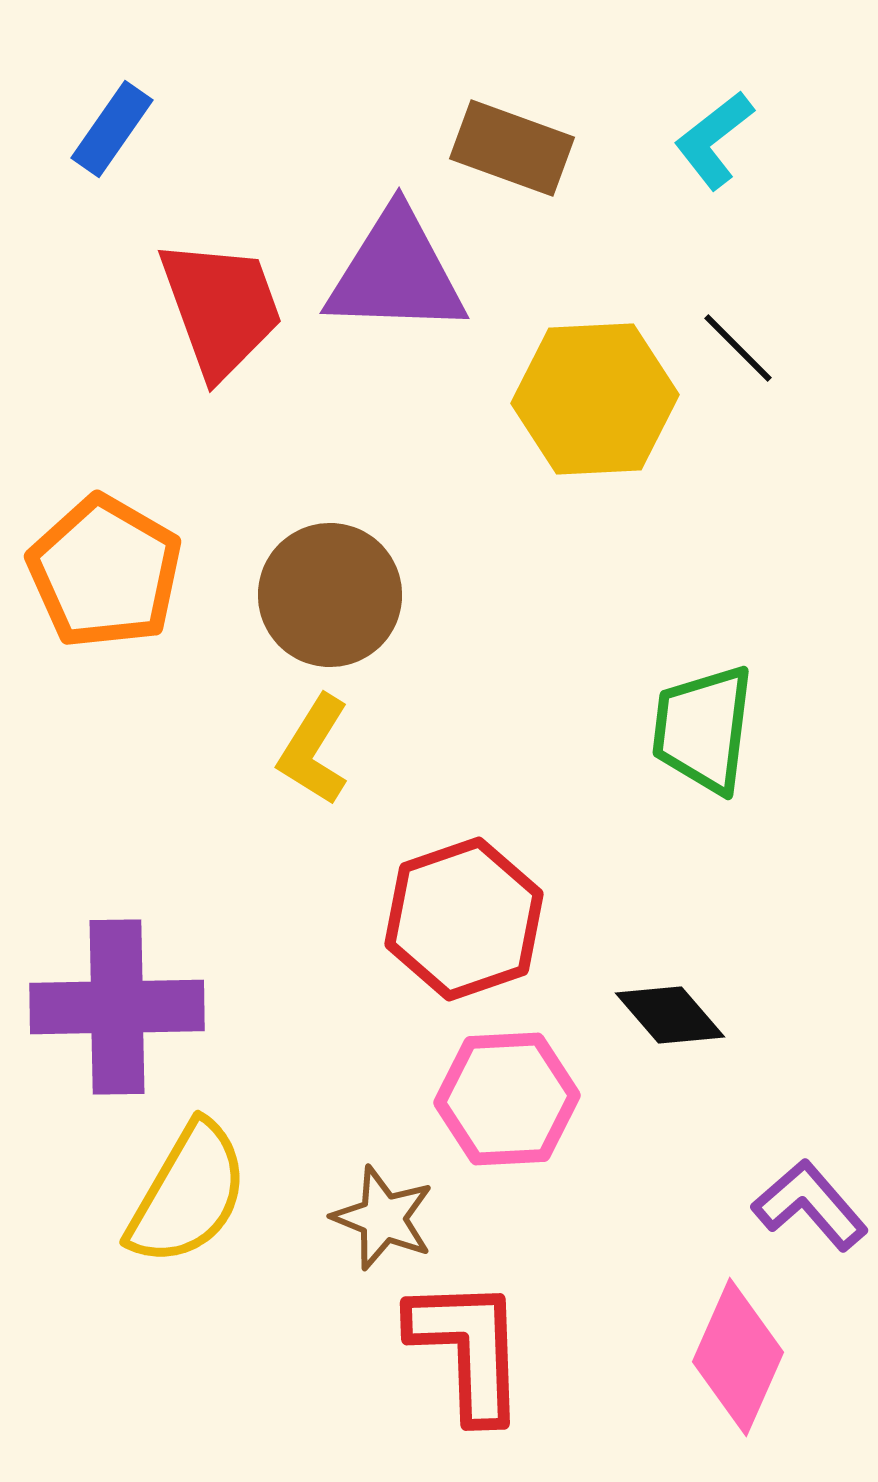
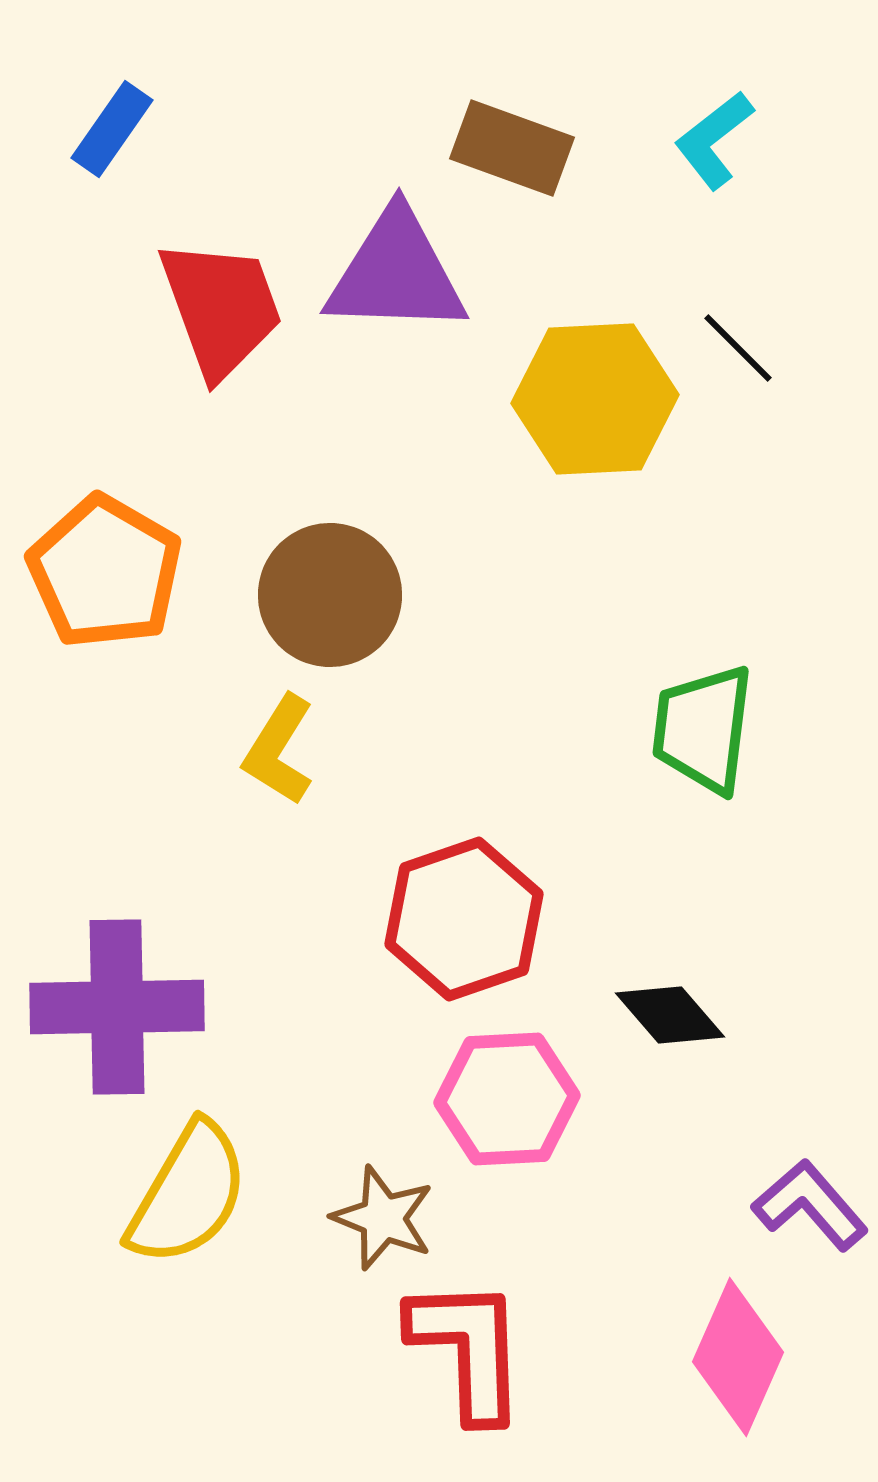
yellow L-shape: moved 35 px left
